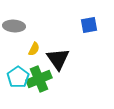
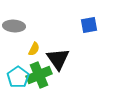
green cross: moved 4 px up
